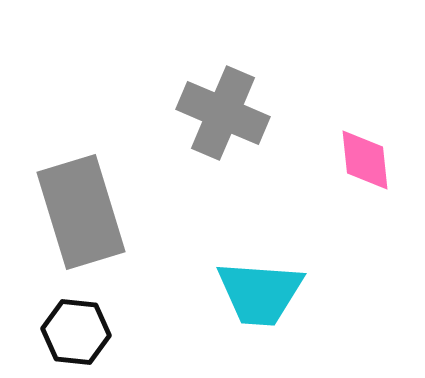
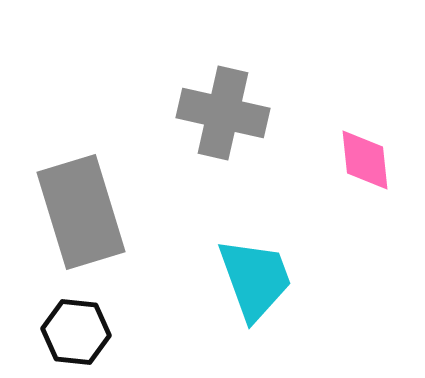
gray cross: rotated 10 degrees counterclockwise
cyan trapezoid: moved 5 px left, 14 px up; rotated 114 degrees counterclockwise
